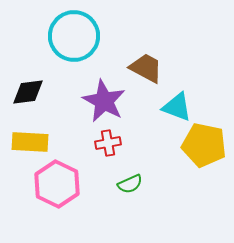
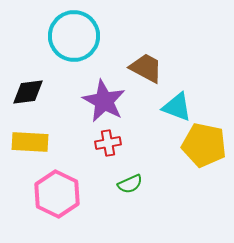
pink hexagon: moved 10 px down
